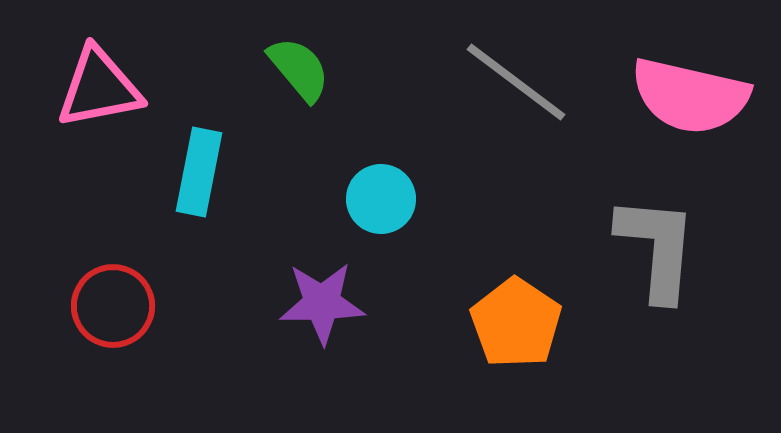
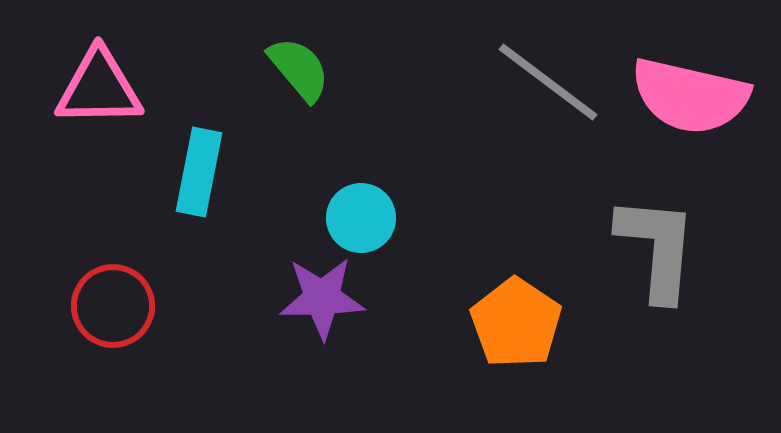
gray line: moved 32 px right
pink triangle: rotated 10 degrees clockwise
cyan circle: moved 20 px left, 19 px down
purple star: moved 5 px up
